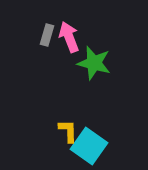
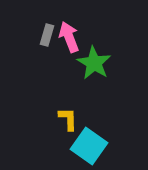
green star: rotated 16 degrees clockwise
yellow L-shape: moved 12 px up
